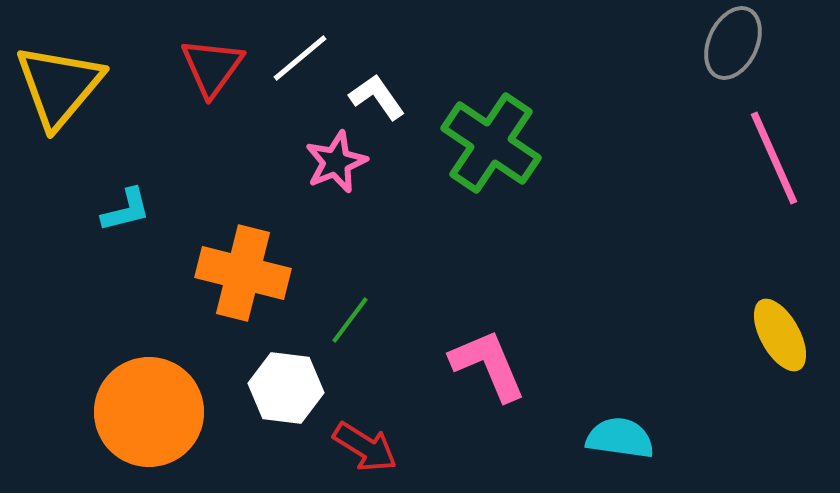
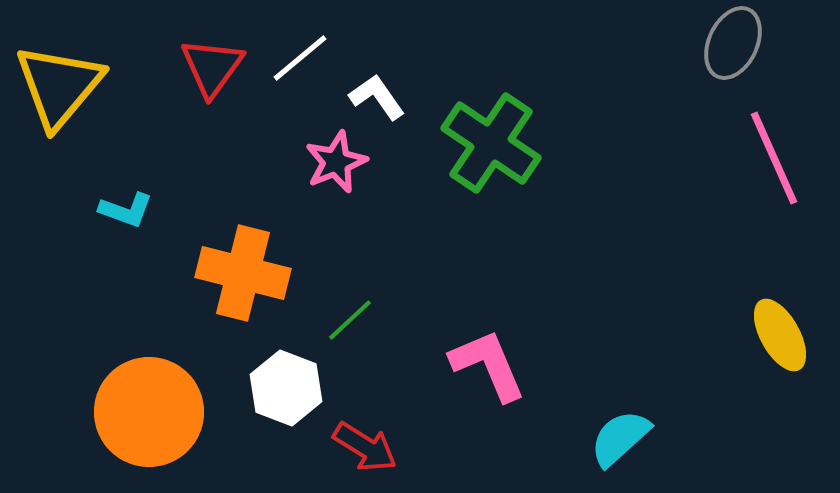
cyan L-shape: rotated 34 degrees clockwise
green line: rotated 10 degrees clockwise
white hexagon: rotated 14 degrees clockwise
cyan semicircle: rotated 50 degrees counterclockwise
